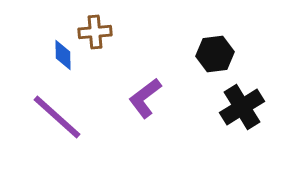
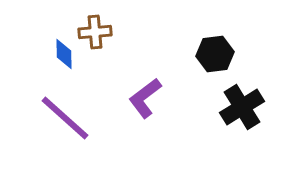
blue diamond: moved 1 px right, 1 px up
purple line: moved 8 px right, 1 px down
